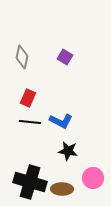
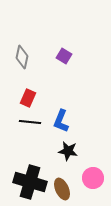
purple square: moved 1 px left, 1 px up
blue L-shape: rotated 85 degrees clockwise
brown ellipse: rotated 65 degrees clockwise
